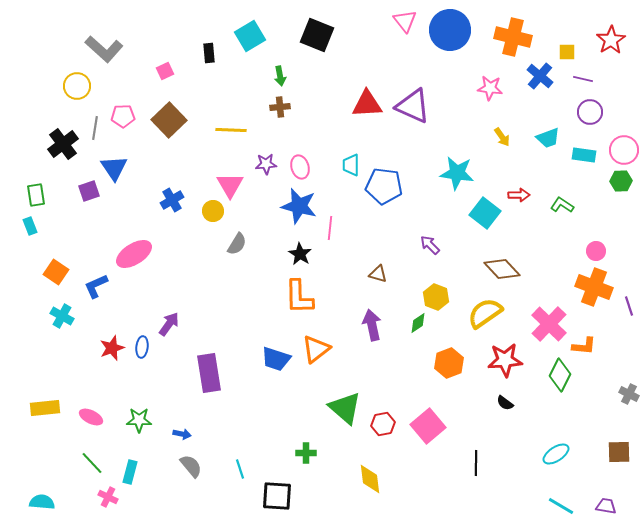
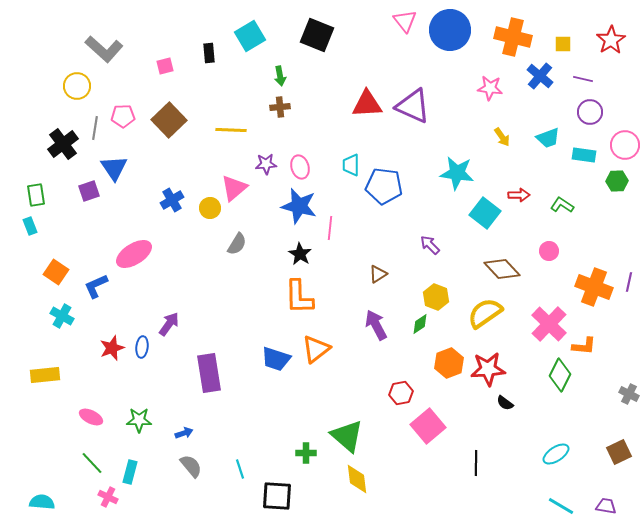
yellow square at (567, 52): moved 4 px left, 8 px up
pink square at (165, 71): moved 5 px up; rotated 12 degrees clockwise
pink circle at (624, 150): moved 1 px right, 5 px up
green hexagon at (621, 181): moved 4 px left
pink triangle at (230, 185): moved 4 px right, 3 px down; rotated 20 degrees clockwise
yellow circle at (213, 211): moved 3 px left, 3 px up
pink circle at (596, 251): moved 47 px left
brown triangle at (378, 274): rotated 48 degrees counterclockwise
purple line at (629, 306): moved 24 px up; rotated 30 degrees clockwise
green diamond at (418, 323): moved 2 px right, 1 px down
purple arrow at (372, 325): moved 4 px right; rotated 16 degrees counterclockwise
red star at (505, 360): moved 17 px left, 9 px down
yellow rectangle at (45, 408): moved 33 px up
green triangle at (345, 408): moved 2 px right, 28 px down
red hexagon at (383, 424): moved 18 px right, 31 px up
blue arrow at (182, 434): moved 2 px right, 1 px up; rotated 30 degrees counterclockwise
brown square at (619, 452): rotated 25 degrees counterclockwise
yellow diamond at (370, 479): moved 13 px left
